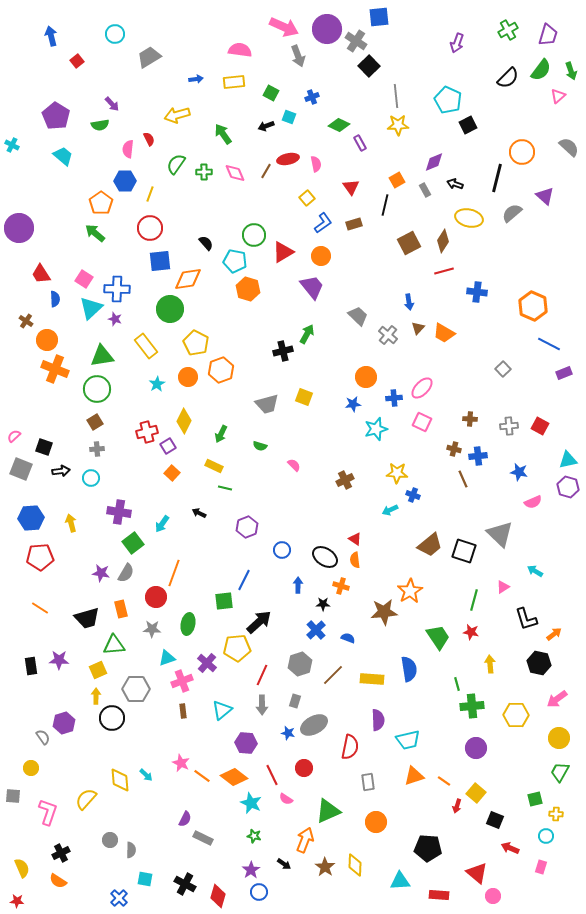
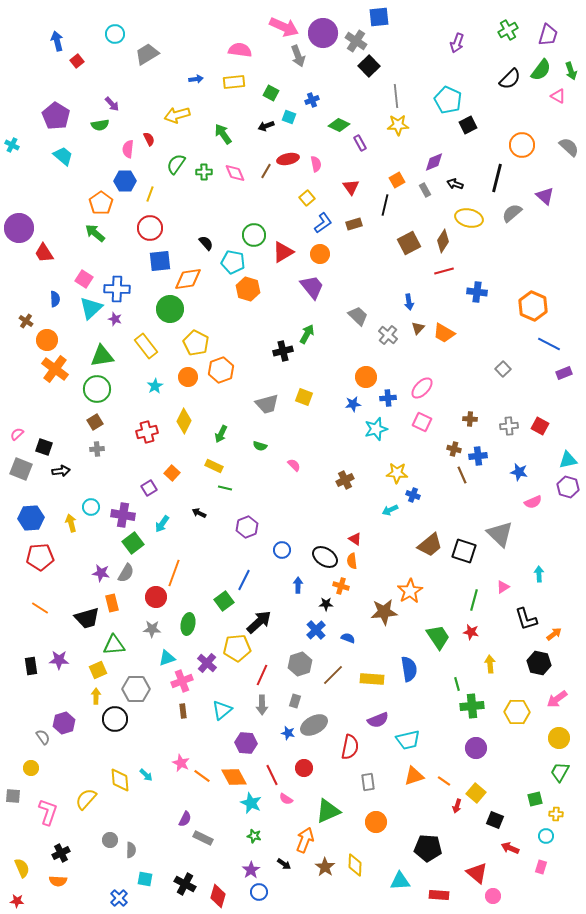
purple circle at (327, 29): moved 4 px left, 4 px down
blue arrow at (51, 36): moved 6 px right, 5 px down
gray trapezoid at (149, 57): moved 2 px left, 3 px up
black semicircle at (508, 78): moved 2 px right, 1 px down
pink triangle at (558, 96): rotated 49 degrees counterclockwise
blue cross at (312, 97): moved 3 px down
orange circle at (522, 152): moved 7 px up
orange circle at (321, 256): moved 1 px left, 2 px up
cyan pentagon at (235, 261): moved 2 px left, 1 px down
red trapezoid at (41, 274): moved 3 px right, 21 px up
orange cross at (55, 369): rotated 16 degrees clockwise
cyan star at (157, 384): moved 2 px left, 2 px down
blue cross at (394, 398): moved 6 px left
pink semicircle at (14, 436): moved 3 px right, 2 px up
purple square at (168, 446): moved 19 px left, 42 px down
cyan circle at (91, 478): moved 29 px down
brown line at (463, 479): moved 1 px left, 4 px up
purple cross at (119, 512): moved 4 px right, 3 px down
orange semicircle at (355, 560): moved 3 px left, 1 px down
cyan arrow at (535, 571): moved 4 px right, 3 px down; rotated 56 degrees clockwise
green square at (224, 601): rotated 30 degrees counterclockwise
black star at (323, 604): moved 3 px right
orange rectangle at (121, 609): moved 9 px left, 6 px up
yellow hexagon at (516, 715): moved 1 px right, 3 px up
black circle at (112, 718): moved 3 px right, 1 px down
purple semicircle at (378, 720): rotated 70 degrees clockwise
orange diamond at (234, 777): rotated 24 degrees clockwise
orange semicircle at (58, 881): rotated 30 degrees counterclockwise
